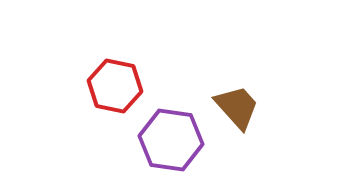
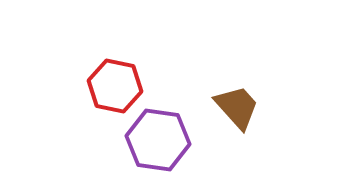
purple hexagon: moved 13 px left
